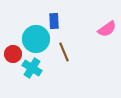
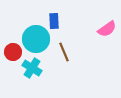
red circle: moved 2 px up
